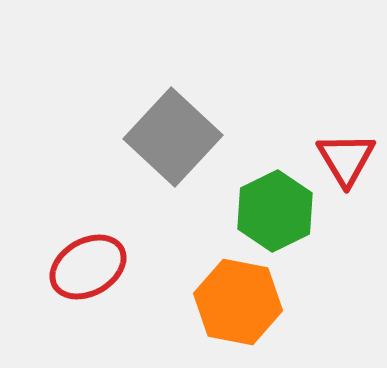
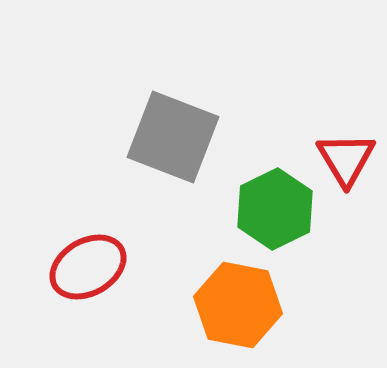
gray square: rotated 22 degrees counterclockwise
green hexagon: moved 2 px up
orange hexagon: moved 3 px down
